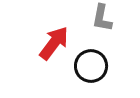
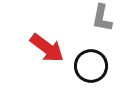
red arrow: moved 7 px left, 5 px down; rotated 90 degrees clockwise
